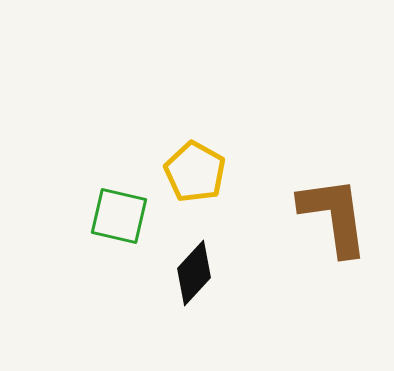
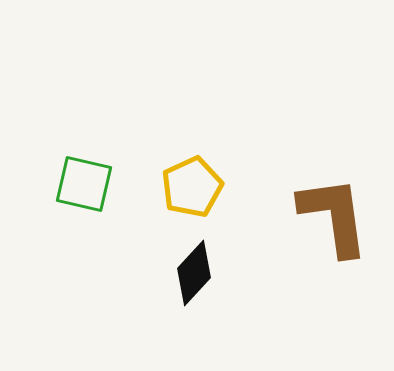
yellow pentagon: moved 3 px left, 15 px down; rotated 18 degrees clockwise
green square: moved 35 px left, 32 px up
